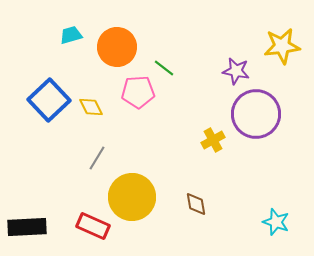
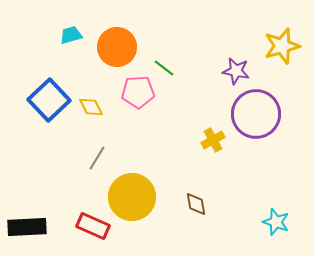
yellow star: rotated 9 degrees counterclockwise
